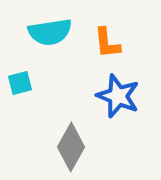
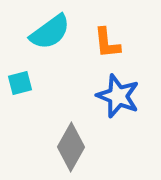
cyan semicircle: rotated 27 degrees counterclockwise
